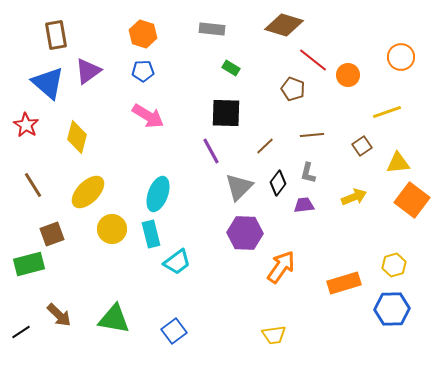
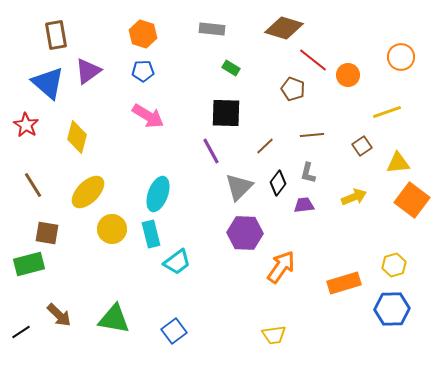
brown diamond at (284, 25): moved 3 px down
brown square at (52, 234): moved 5 px left, 1 px up; rotated 30 degrees clockwise
